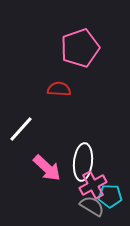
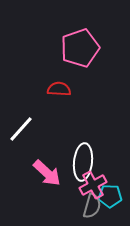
pink arrow: moved 5 px down
gray semicircle: rotated 75 degrees clockwise
